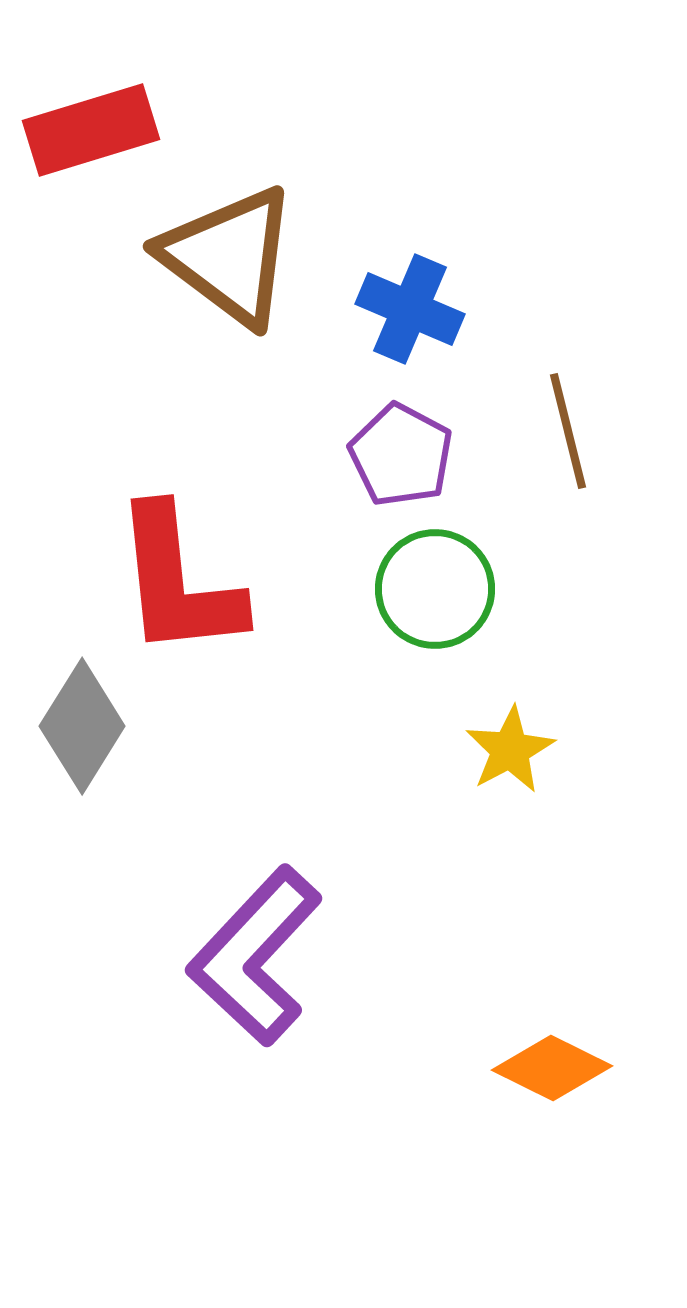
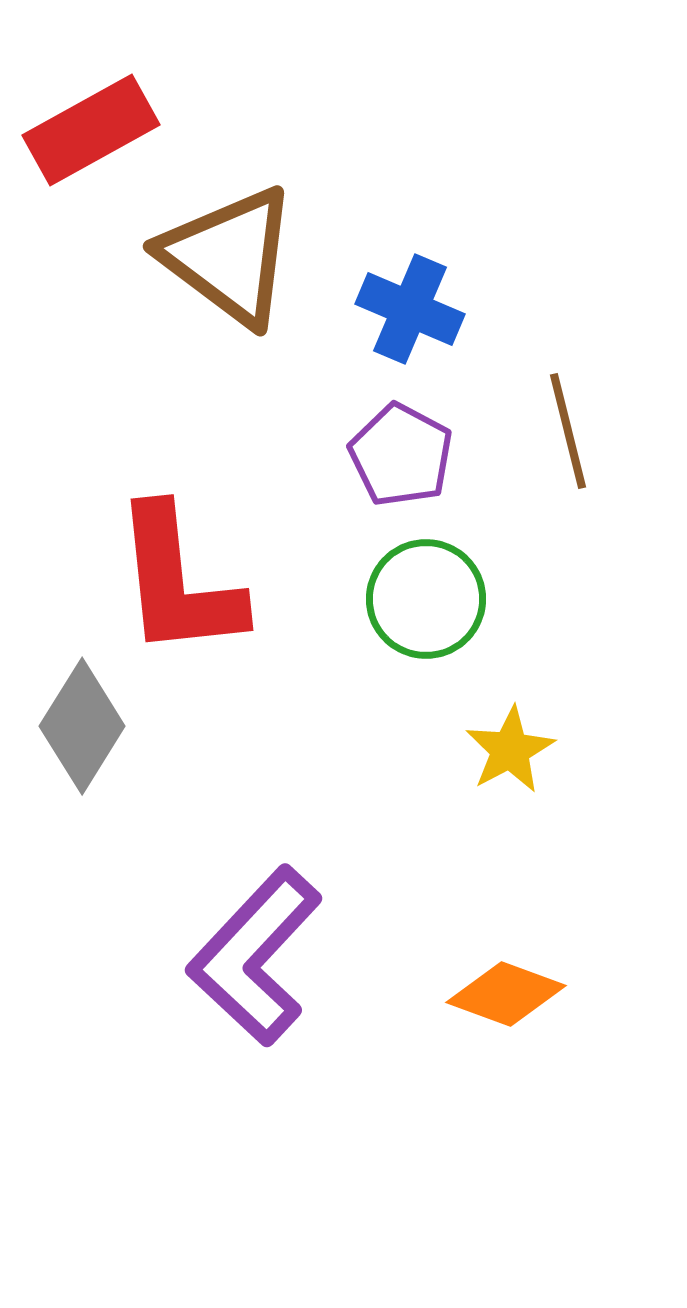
red rectangle: rotated 12 degrees counterclockwise
green circle: moved 9 px left, 10 px down
orange diamond: moved 46 px left, 74 px up; rotated 6 degrees counterclockwise
